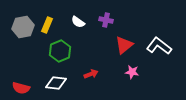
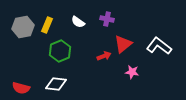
purple cross: moved 1 px right, 1 px up
red triangle: moved 1 px left, 1 px up
red arrow: moved 13 px right, 18 px up
white diamond: moved 1 px down
